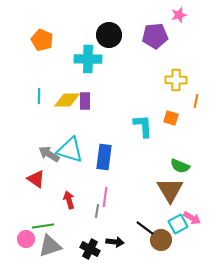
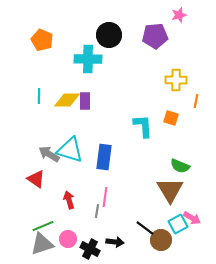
green line: rotated 15 degrees counterclockwise
pink circle: moved 42 px right
gray triangle: moved 8 px left, 2 px up
